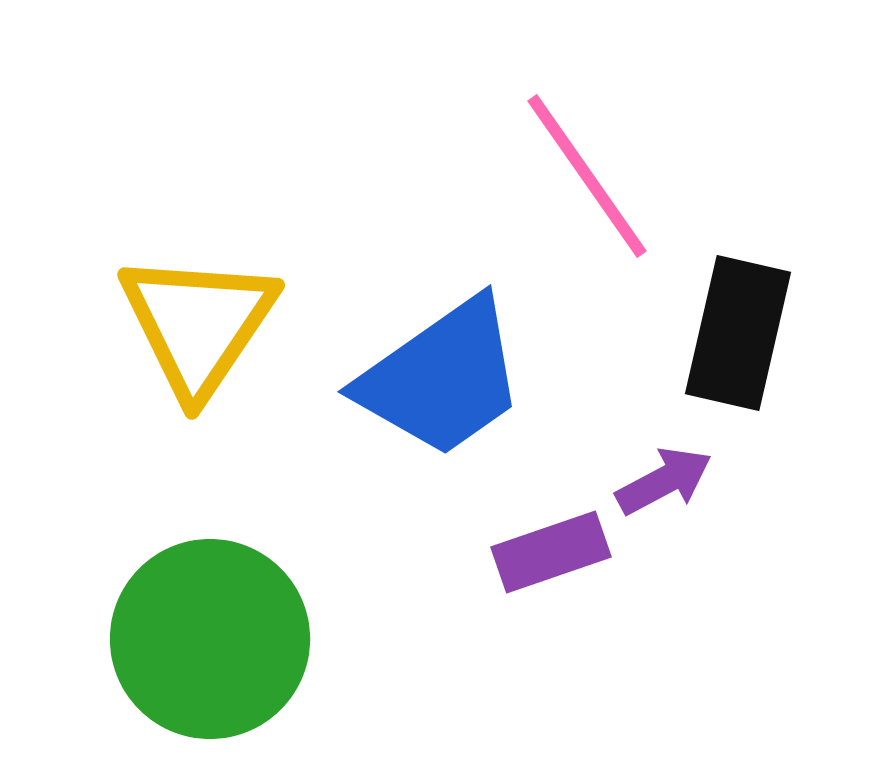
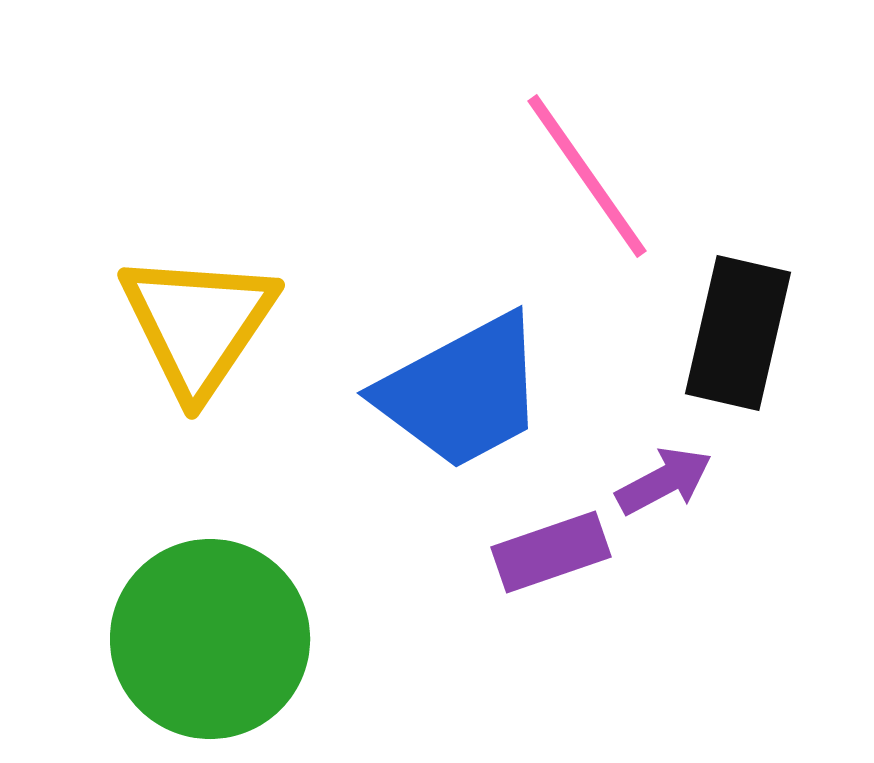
blue trapezoid: moved 20 px right, 14 px down; rotated 7 degrees clockwise
